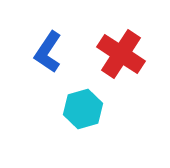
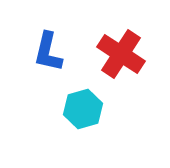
blue L-shape: rotated 21 degrees counterclockwise
